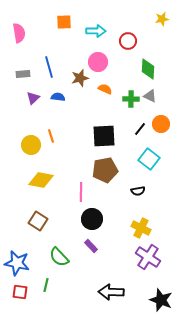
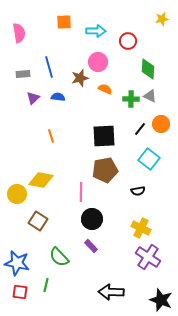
yellow circle: moved 14 px left, 49 px down
